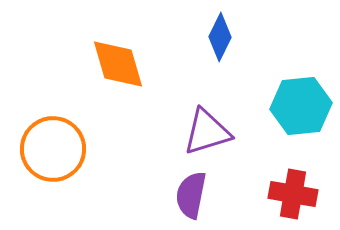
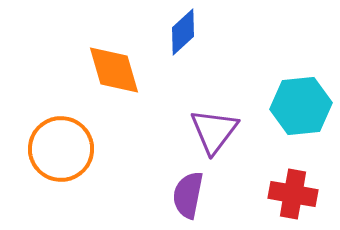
blue diamond: moved 37 px left, 5 px up; rotated 21 degrees clockwise
orange diamond: moved 4 px left, 6 px down
purple triangle: moved 7 px right, 1 px up; rotated 36 degrees counterclockwise
orange circle: moved 8 px right
purple semicircle: moved 3 px left
